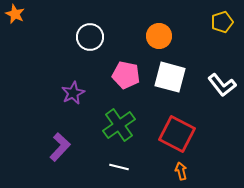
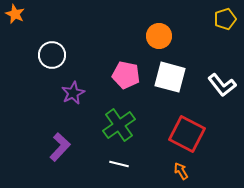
yellow pentagon: moved 3 px right, 3 px up
white circle: moved 38 px left, 18 px down
red square: moved 10 px right
white line: moved 3 px up
orange arrow: rotated 18 degrees counterclockwise
